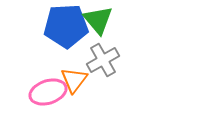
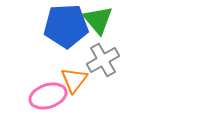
pink ellipse: moved 4 px down
